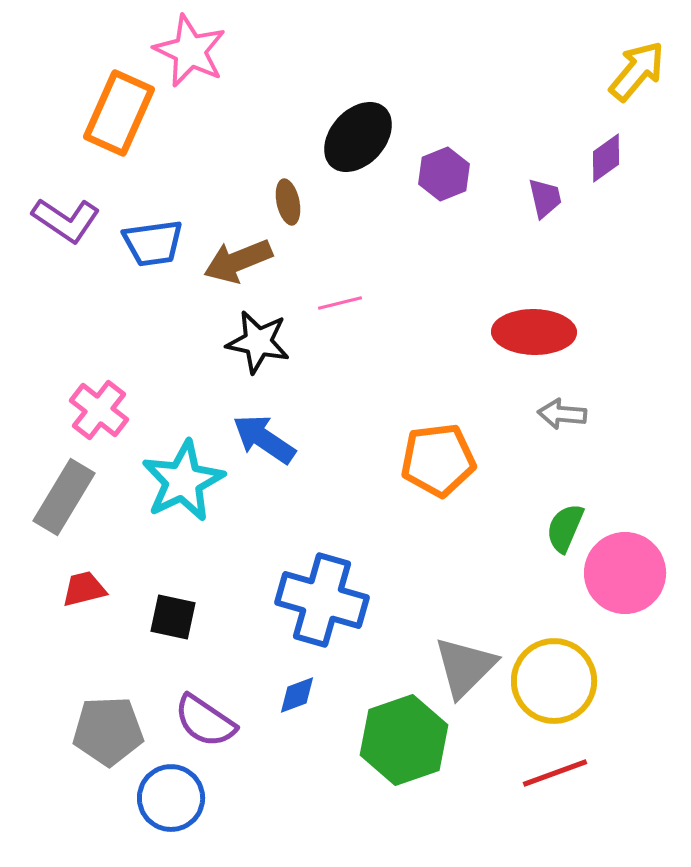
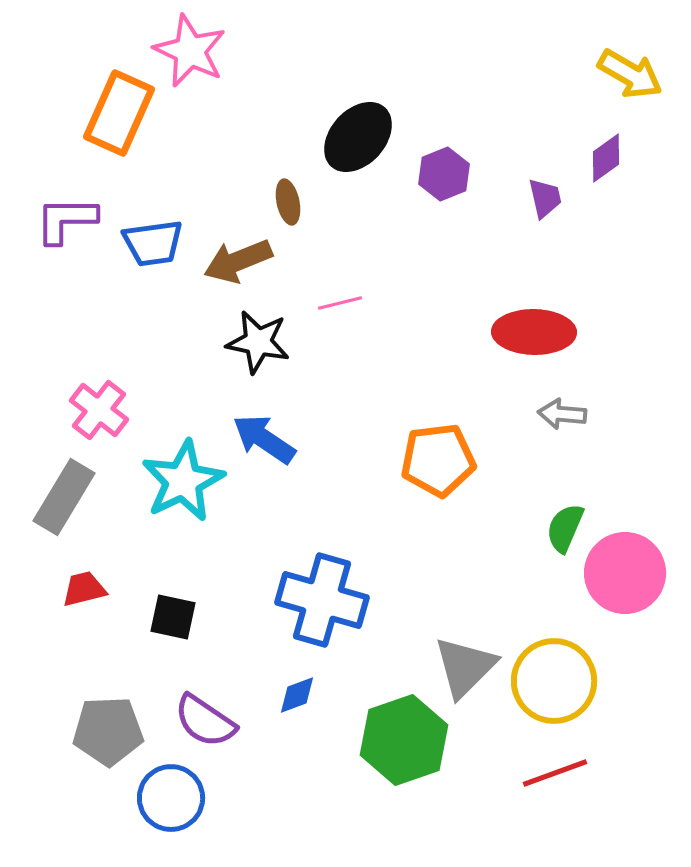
yellow arrow: moved 7 px left, 3 px down; rotated 80 degrees clockwise
purple L-shape: rotated 146 degrees clockwise
